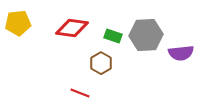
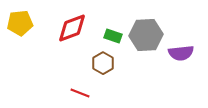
yellow pentagon: moved 2 px right
red diamond: rotated 28 degrees counterclockwise
brown hexagon: moved 2 px right
